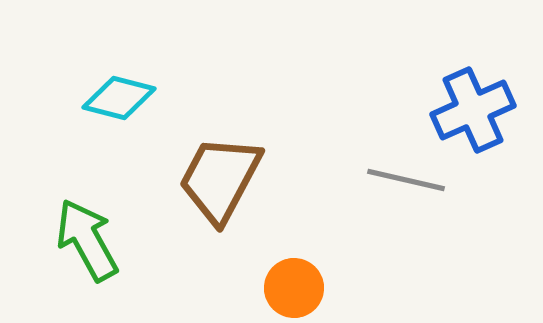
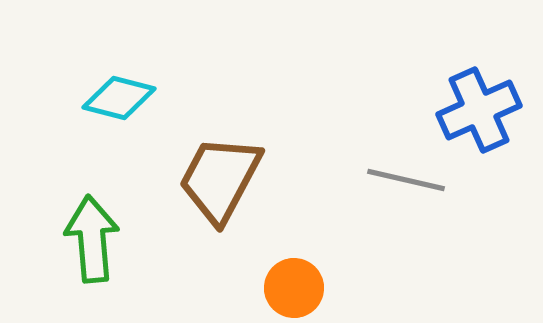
blue cross: moved 6 px right
green arrow: moved 5 px right, 1 px up; rotated 24 degrees clockwise
